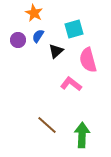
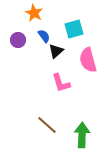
blue semicircle: moved 6 px right; rotated 112 degrees clockwise
pink L-shape: moved 10 px left, 1 px up; rotated 145 degrees counterclockwise
